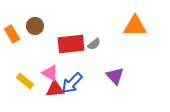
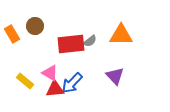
orange triangle: moved 14 px left, 9 px down
gray semicircle: moved 4 px left, 3 px up
